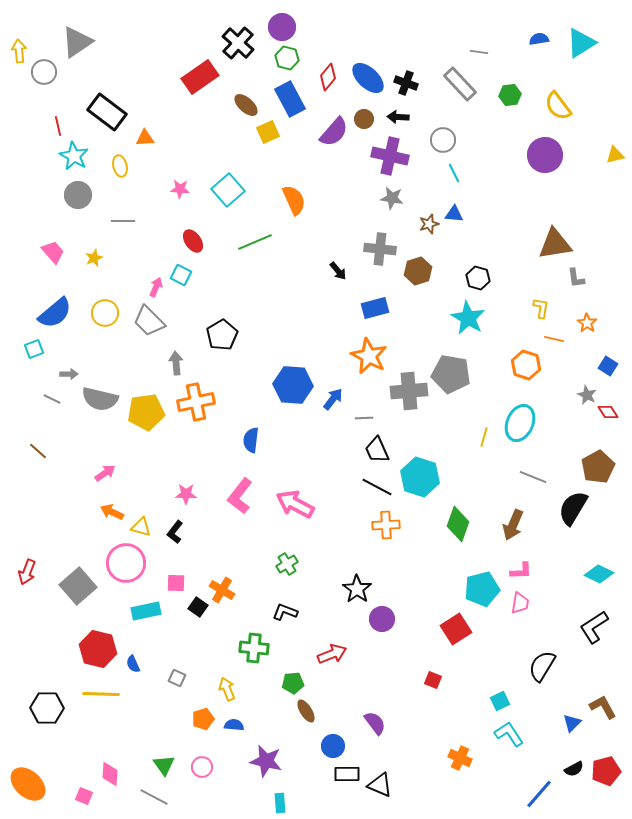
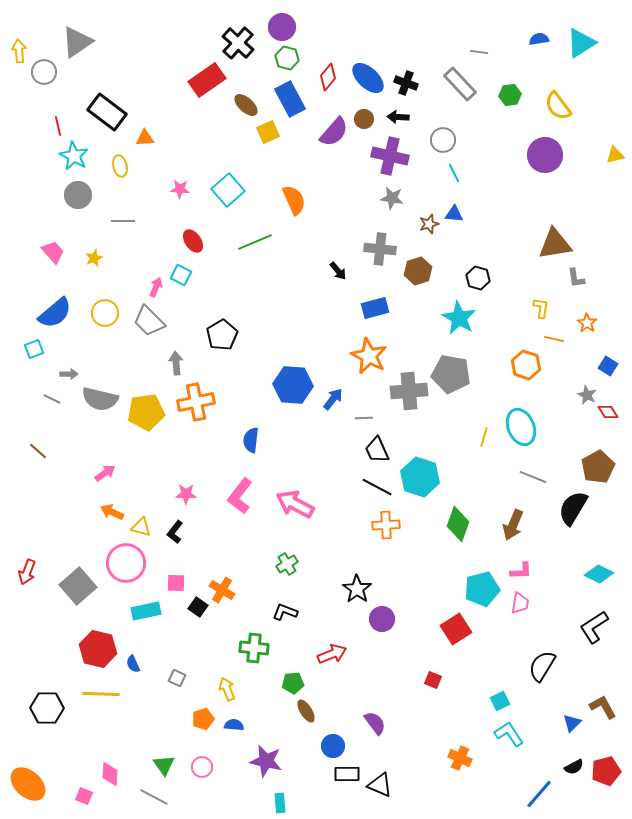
red rectangle at (200, 77): moved 7 px right, 3 px down
cyan star at (468, 318): moved 9 px left
cyan ellipse at (520, 423): moved 1 px right, 4 px down; rotated 45 degrees counterclockwise
black semicircle at (574, 769): moved 2 px up
